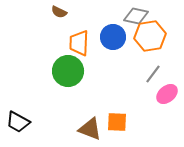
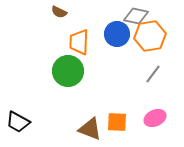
blue circle: moved 4 px right, 3 px up
orange trapezoid: moved 1 px up
pink ellipse: moved 12 px left, 24 px down; rotated 15 degrees clockwise
